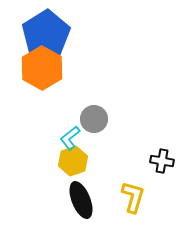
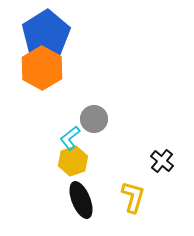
black cross: rotated 30 degrees clockwise
